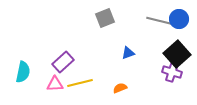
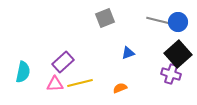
blue circle: moved 1 px left, 3 px down
black square: moved 1 px right
purple cross: moved 1 px left, 2 px down
